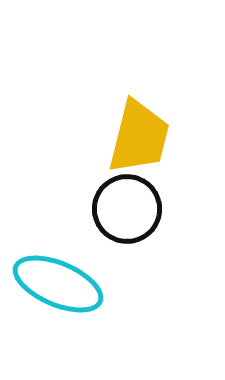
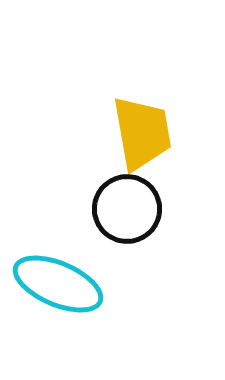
yellow trapezoid: moved 3 px right, 4 px up; rotated 24 degrees counterclockwise
